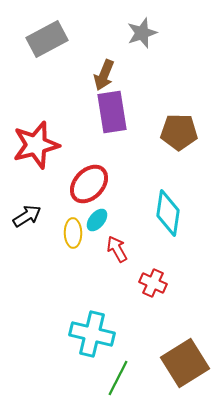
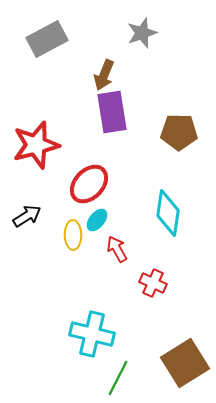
yellow ellipse: moved 2 px down
